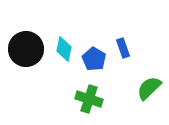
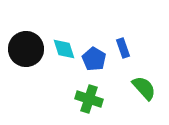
cyan diamond: rotated 30 degrees counterclockwise
green semicircle: moved 5 px left; rotated 92 degrees clockwise
